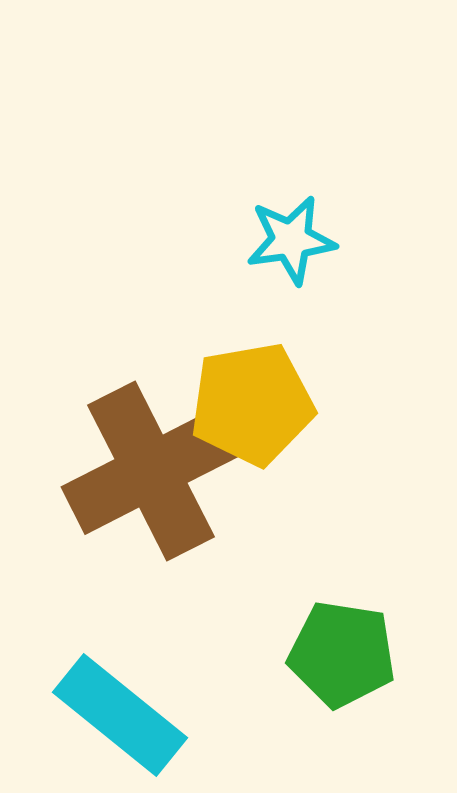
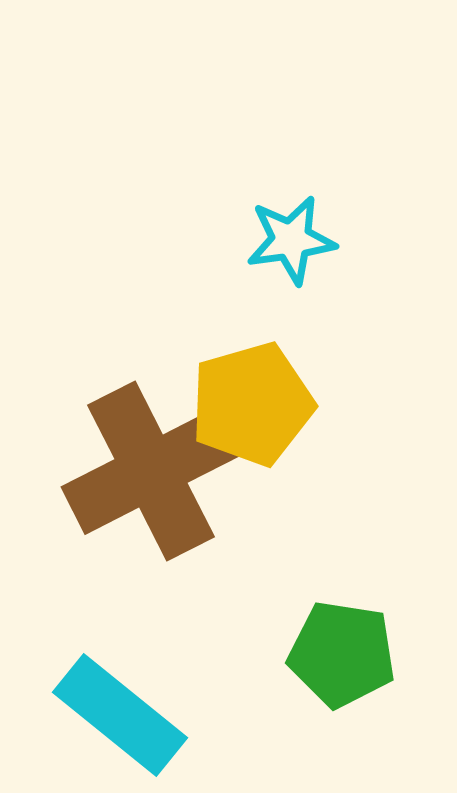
yellow pentagon: rotated 6 degrees counterclockwise
